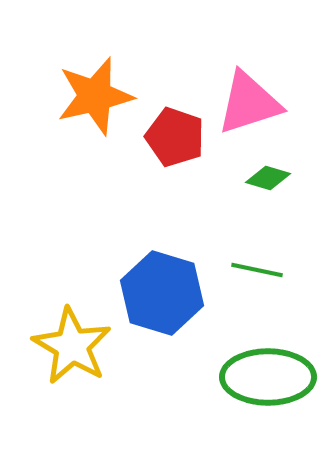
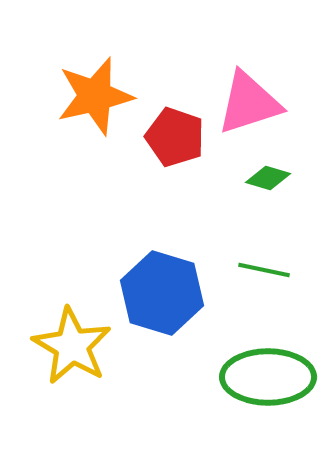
green line: moved 7 px right
